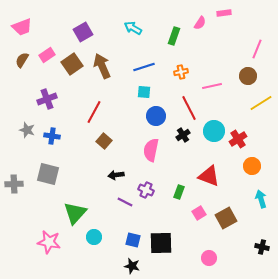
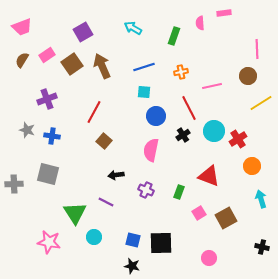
pink semicircle at (200, 23): rotated 144 degrees clockwise
pink line at (257, 49): rotated 24 degrees counterclockwise
purple line at (125, 202): moved 19 px left
green triangle at (75, 213): rotated 15 degrees counterclockwise
